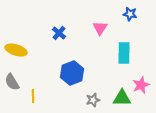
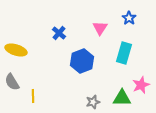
blue star: moved 1 px left, 4 px down; rotated 24 degrees clockwise
cyan rectangle: rotated 15 degrees clockwise
blue hexagon: moved 10 px right, 12 px up
gray star: moved 2 px down
